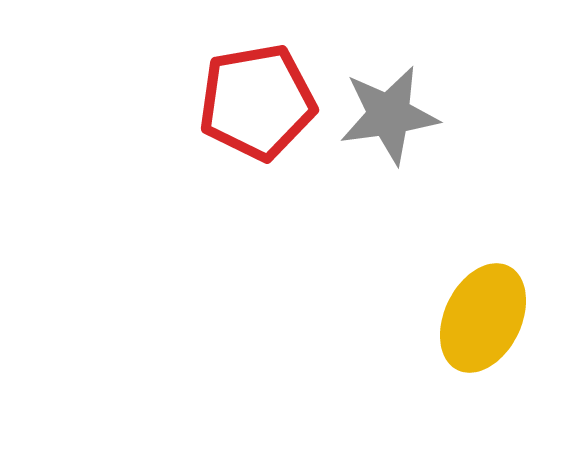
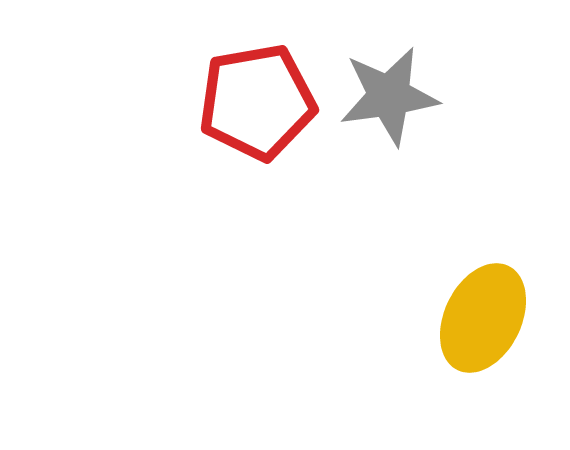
gray star: moved 19 px up
